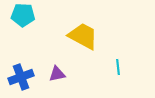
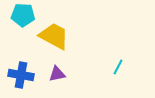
yellow trapezoid: moved 29 px left
cyan line: rotated 35 degrees clockwise
blue cross: moved 2 px up; rotated 30 degrees clockwise
